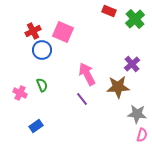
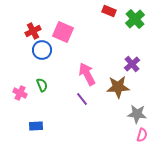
blue rectangle: rotated 32 degrees clockwise
